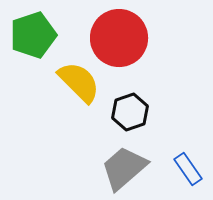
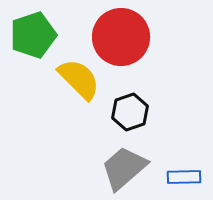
red circle: moved 2 px right, 1 px up
yellow semicircle: moved 3 px up
blue rectangle: moved 4 px left, 8 px down; rotated 56 degrees counterclockwise
